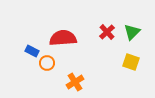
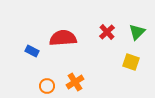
green triangle: moved 5 px right
orange circle: moved 23 px down
